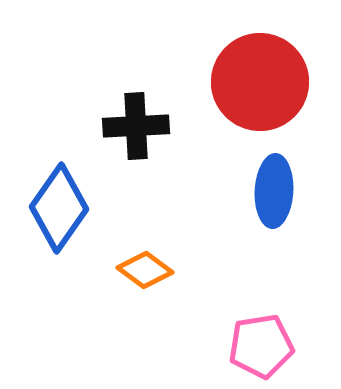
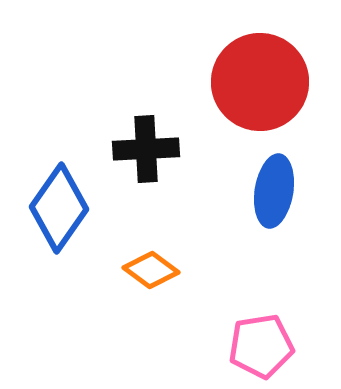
black cross: moved 10 px right, 23 px down
blue ellipse: rotated 6 degrees clockwise
orange diamond: moved 6 px right
